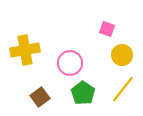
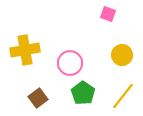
pink square: moved 1 px right, 15 px up
yellow line: moved 7 px down
brown square: moved 2 px left, 1 px down
